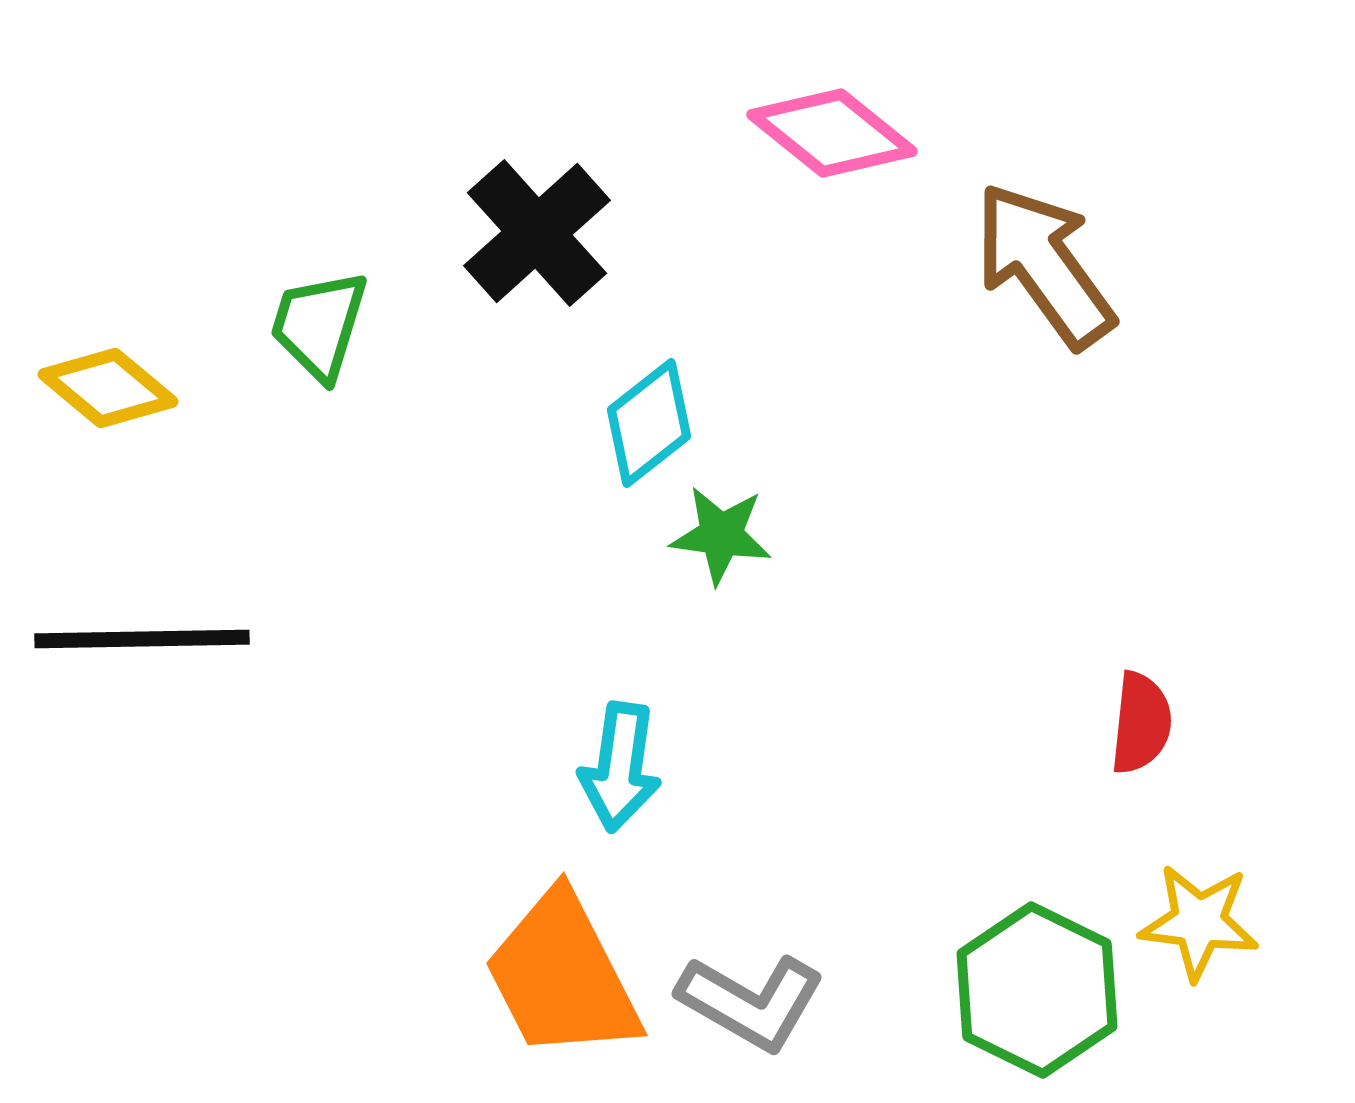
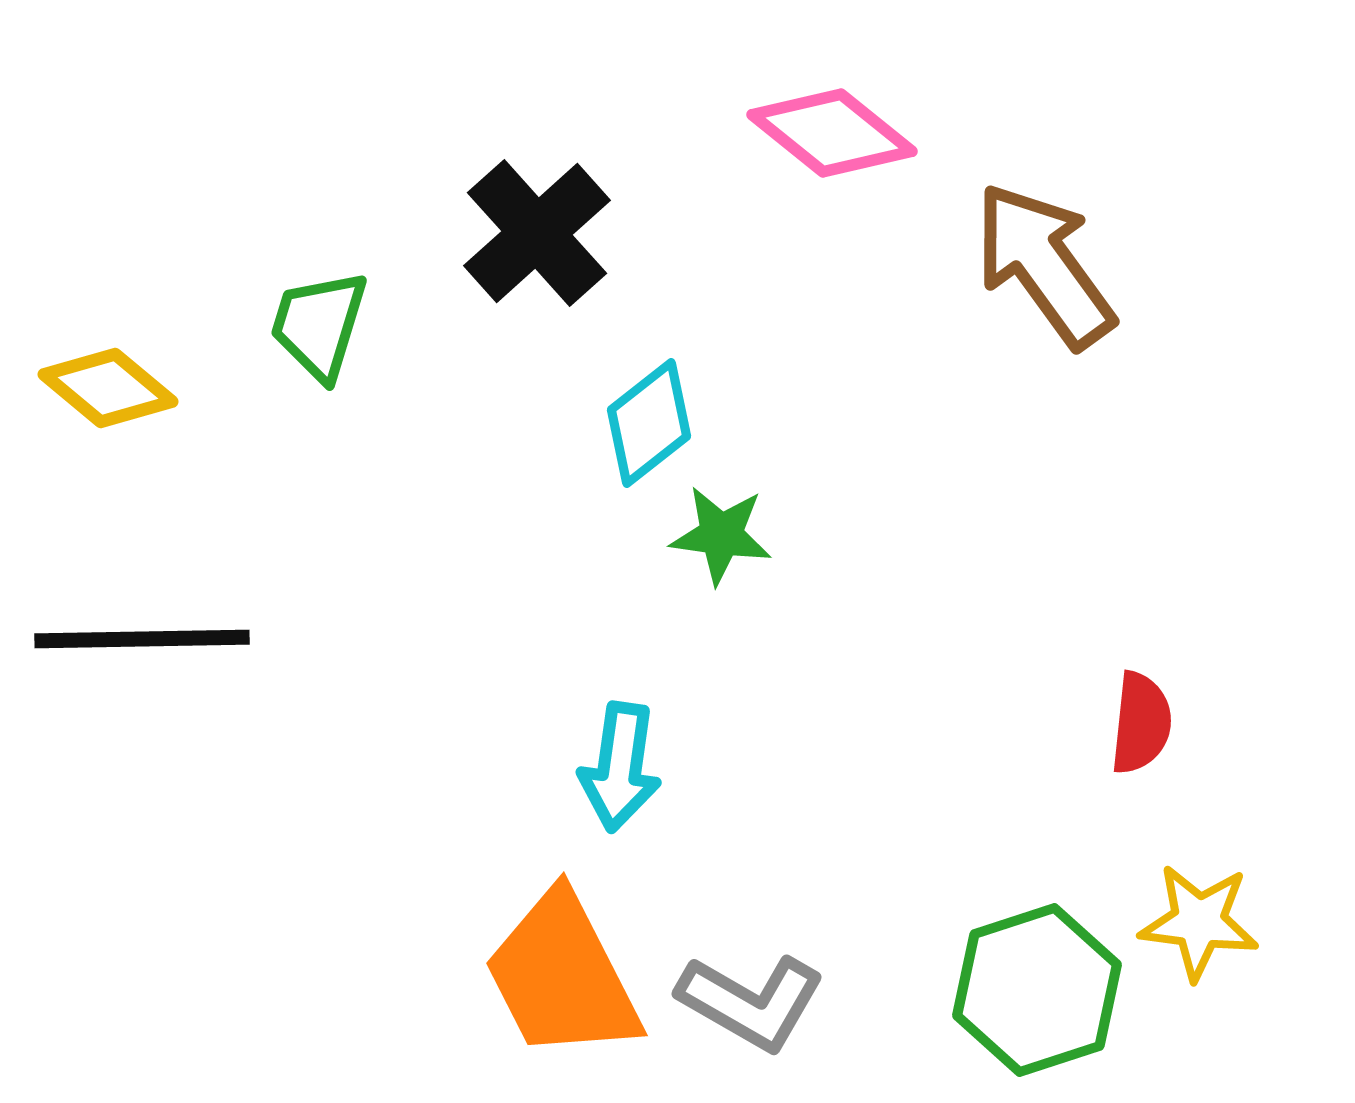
green hexagon: rotated 16 degrees clockwise
